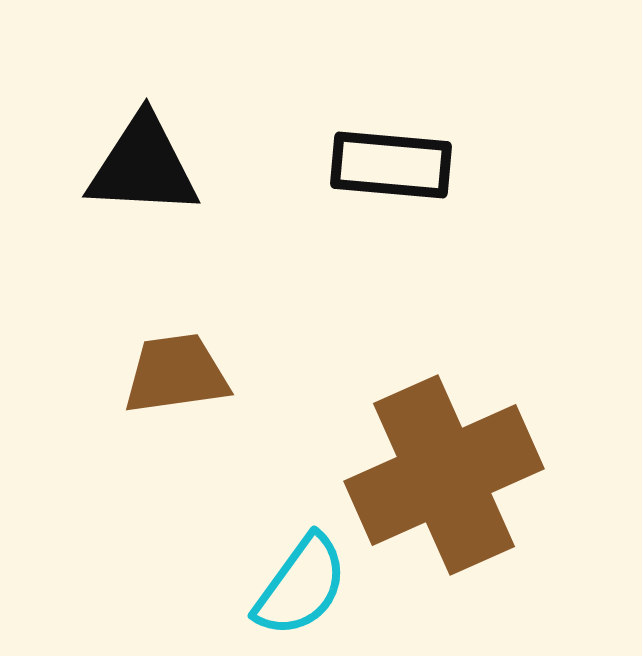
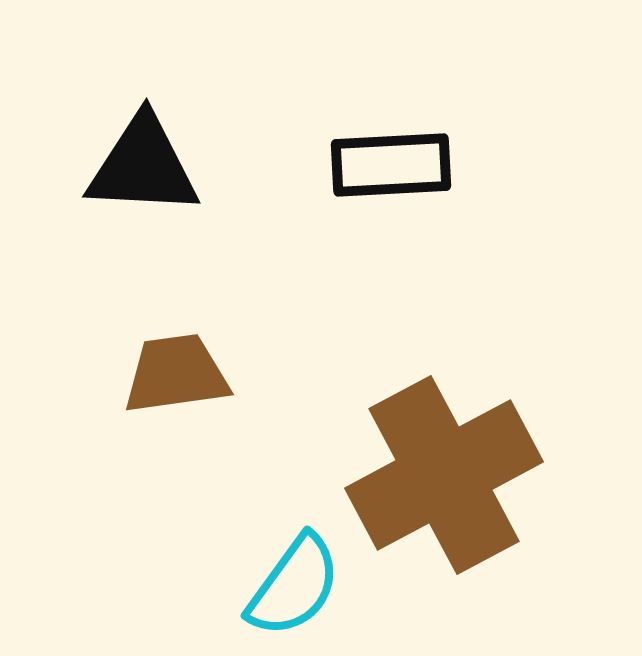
black rectangle: rotated 8 degrees counterclockwise
brown cross: rotated 4 degrees counterclockwise
cyan semicircle: moved 7 px left
